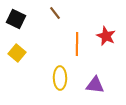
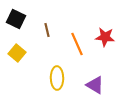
brown line: moved 8 px left, 17 px down; rotated 24 degrees clockwise
red star: moved 1 px left, 1 px down; rotated 18 degrees counterclockwise
orange line: rotated 25 degrees counterclockwise
yellow ellipse: moved 3 px left
purple triangle: rotated 24 degrees clockwise
